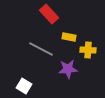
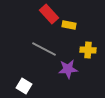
yellow rectangle: moved 12 px up
gray line: moved 3 px right
